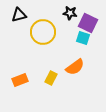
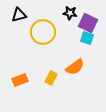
cyan square: moved 4 px right
